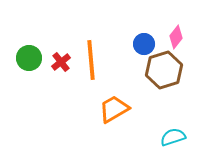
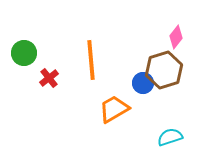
blue circle: moved 1 px left, 39 px down
green circle: moved 5 px left, 5 px up
red cross: moved 12 px left, 16 px down
cyan semicircle: moved 3 px left
